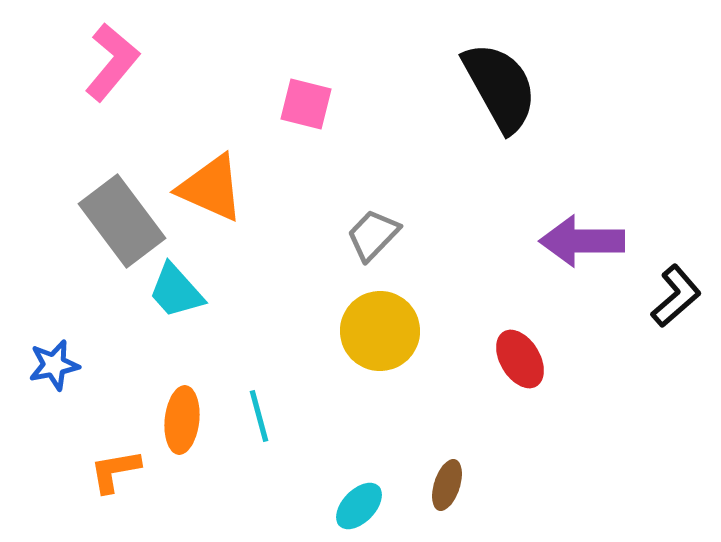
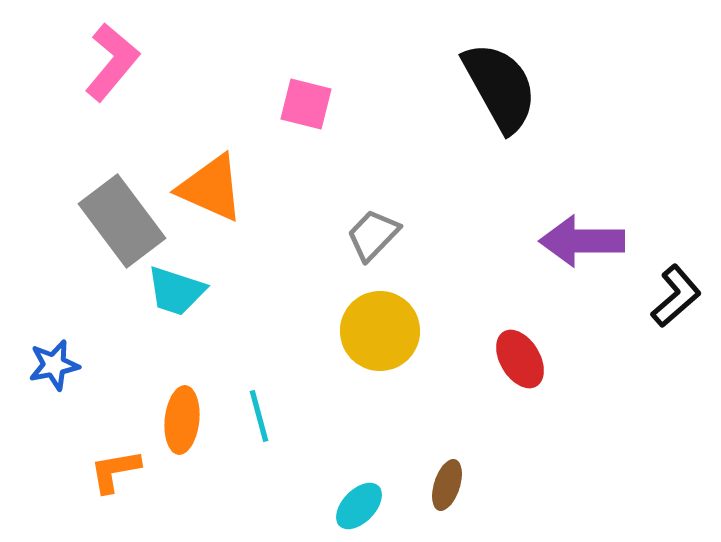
cyan trapezoid: rotated 30 degrees counterclockwise
